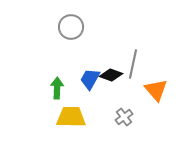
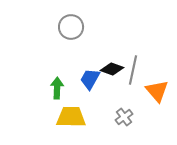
gray line: moved 6 px down
black diamond: moved 1 px right, 6 px up
orange triangle: moved 1 px right, 1 px down
